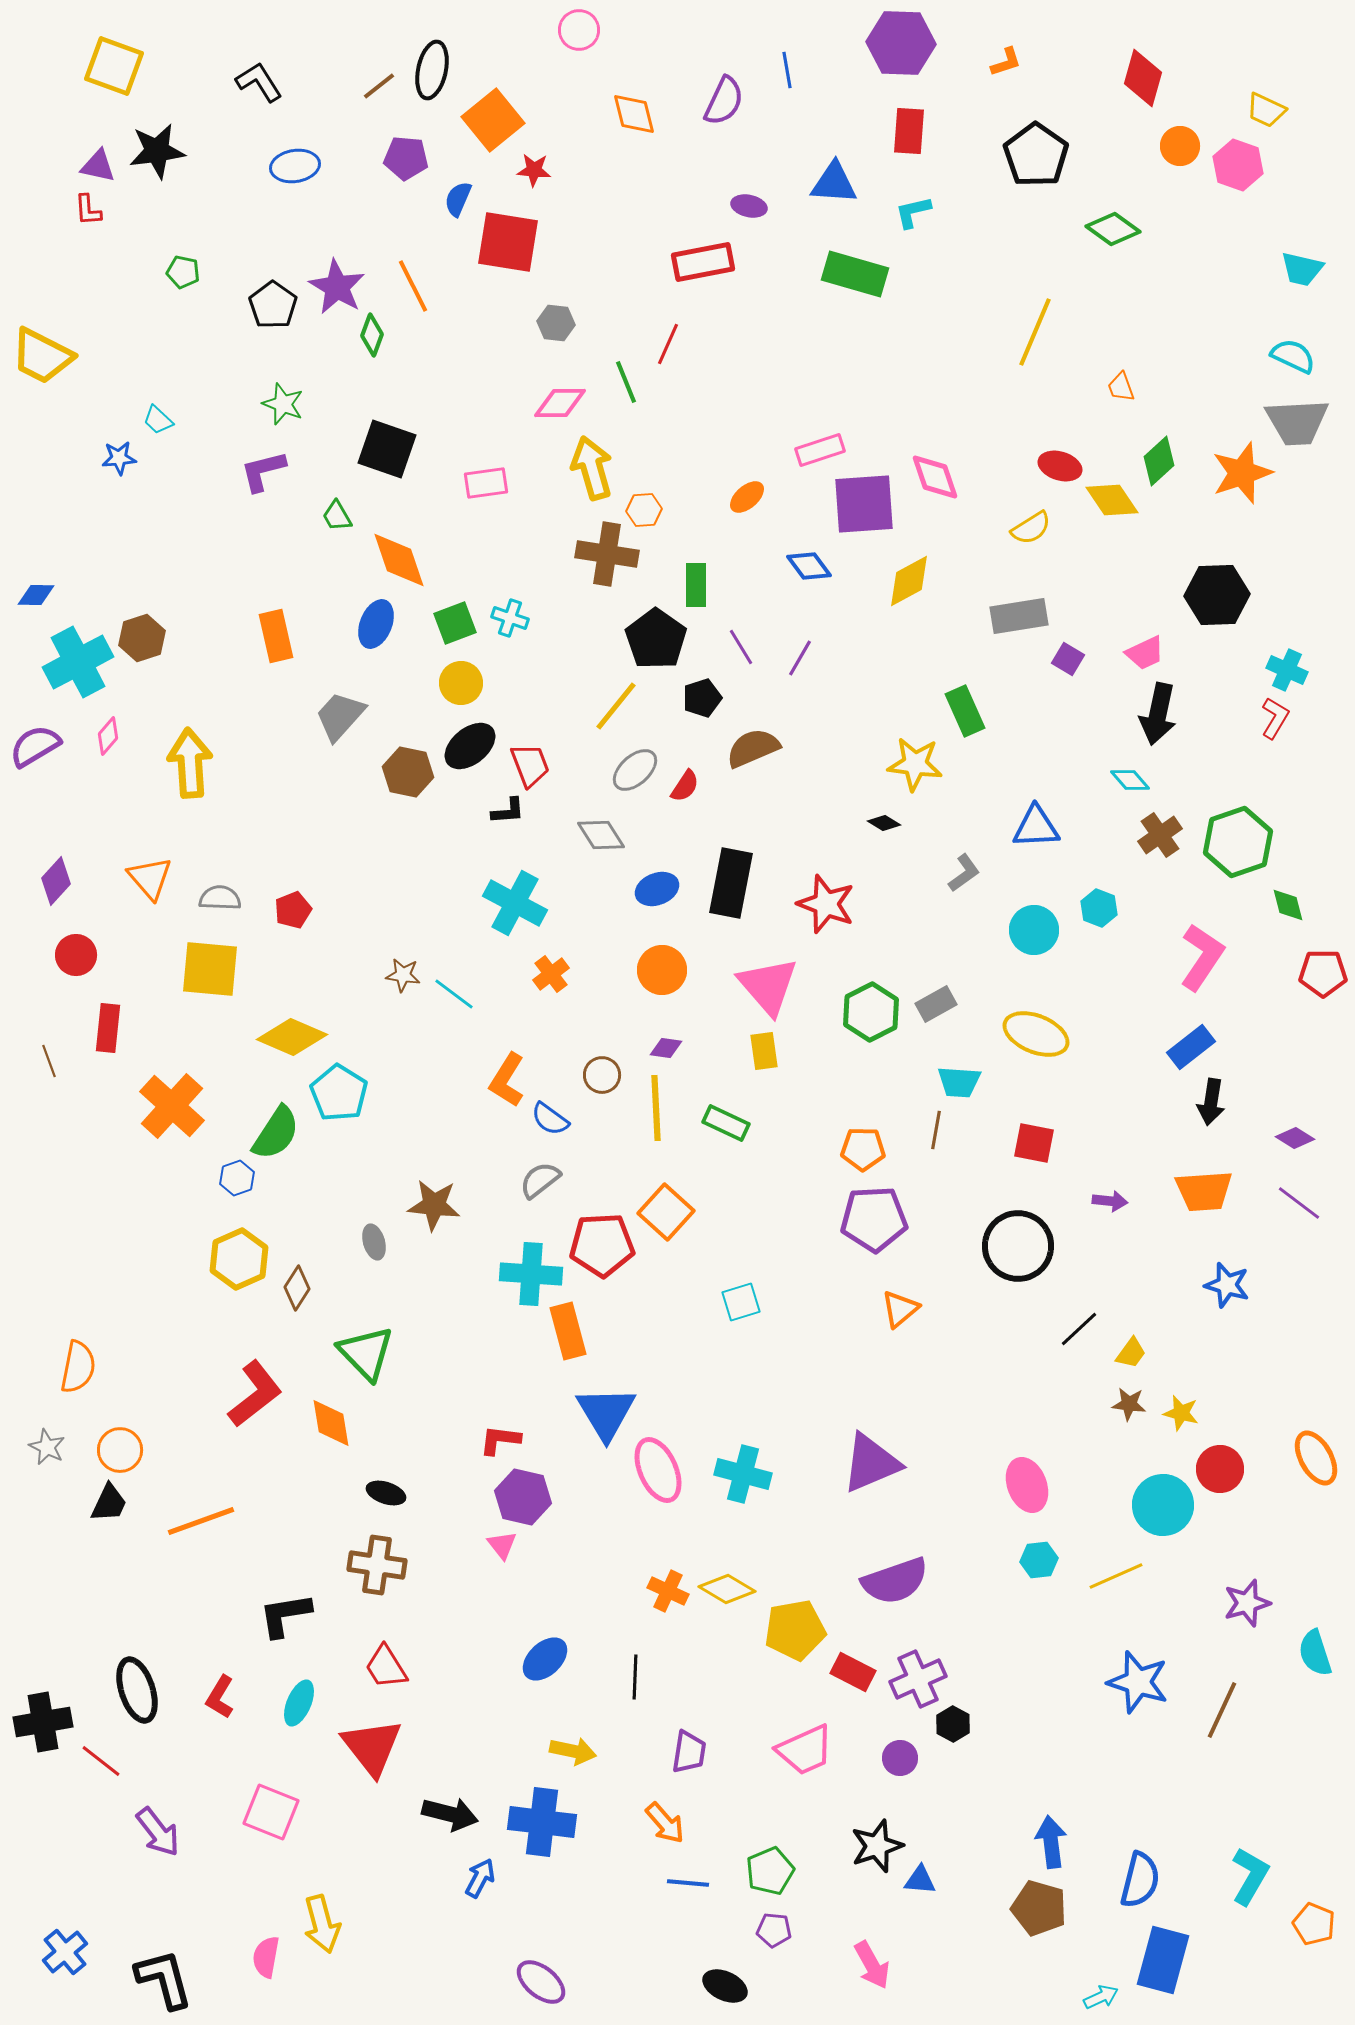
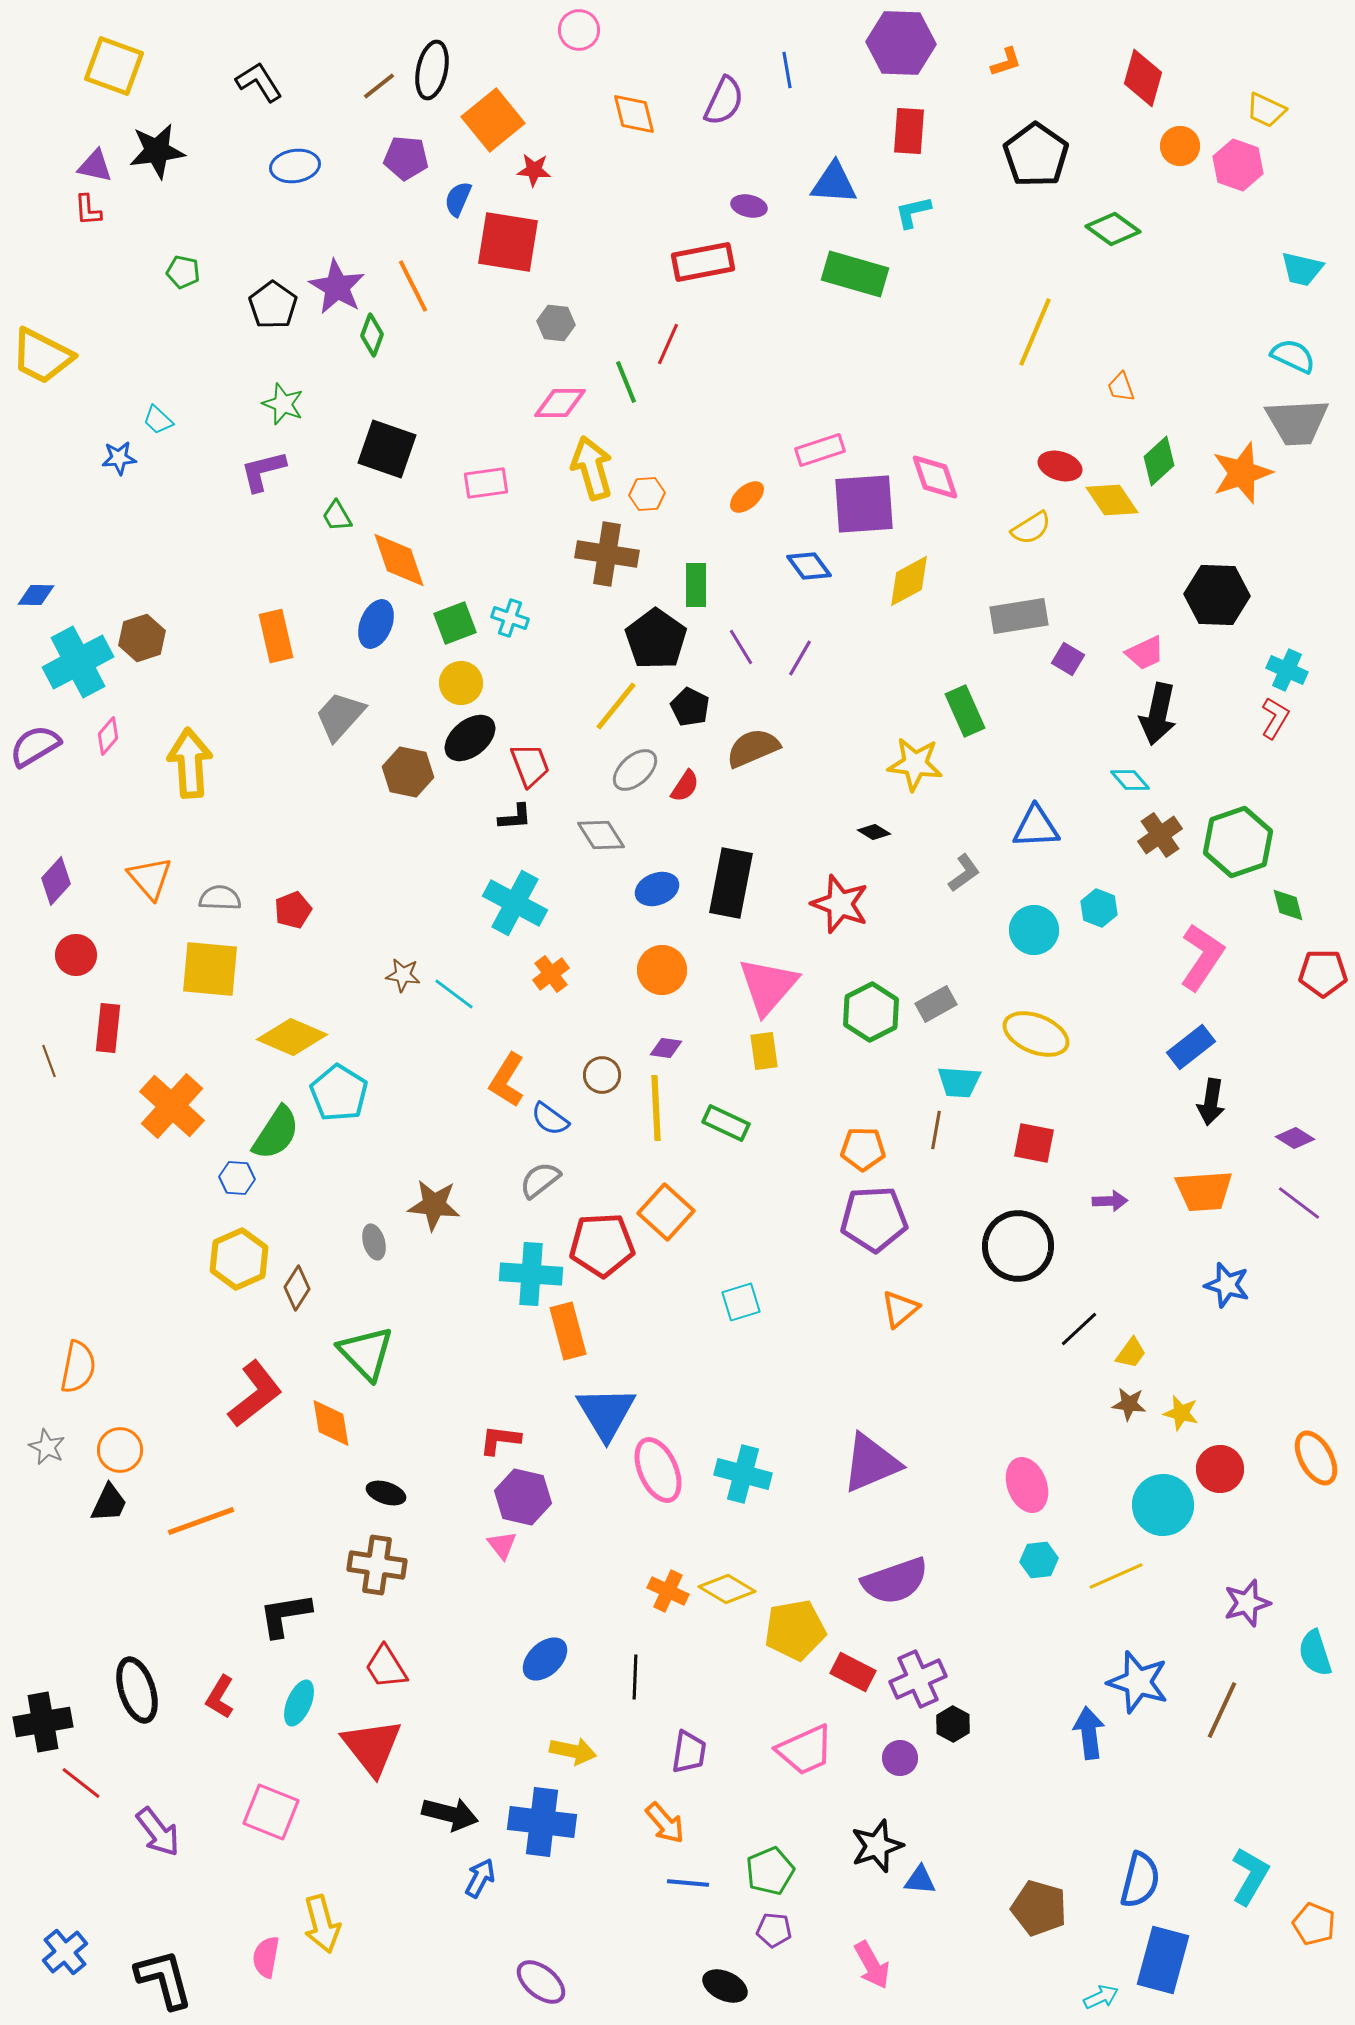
purple triangle at (98, 166): moved 3 px left
orange hexagon at (644, 510): moved 3 px right, 16 px up
black hexagon at (1217, 595): rotated 4 degrees clockwise
black pentagon at (702, 698): moved 12 px left, 9 px down; rotated 27 degrees counterclockwise
black ellipse at (470, 746): moved 8 px up
black L-shape at (508, 811): moved 7 px right, 6 px down
black diamond at (884, 823): moved 10 px left, 9 px down
red star at (826, 904): moved 14 px right
pink triangle at (768, 986): rotated 22 degrees clockwise
blue hexagon at (237, 1178): rotated 24 degrees clockwise
purple arrow at (1110, 1201): rotated 8 degrees counterclockwise
red line at (101, 1761): moved 20 px left, 22 px down
blue arrow at (1051, 1842): moved 38 px right, 109 px up
